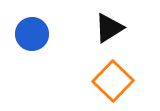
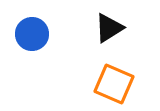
orange square: moved 1 px right, 3 px down; rotated 21 degrees counterclockwise
